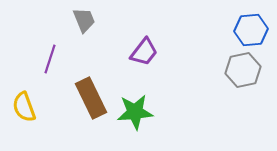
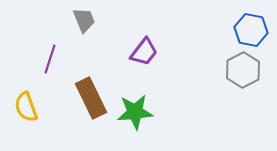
blue hexagon: rotated 16 degrees clockwise
gray hexagon: rotated 16 degrees counterclockwise
yellow semicircle: moved 2 px right
